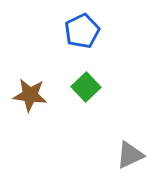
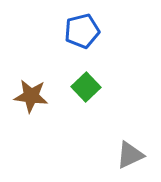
blue pentagon: rotated 12 degrees clockwise
brown star: moved 1 px right, 1 px down
